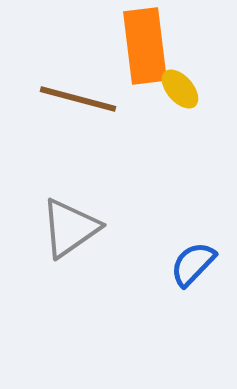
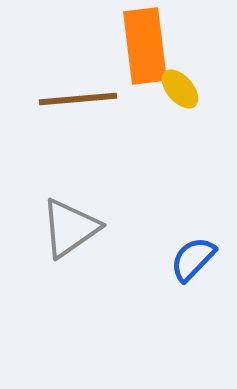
brown line: rotated 20 degrees counterclockwise
blue semicircle: moved 5 px up
